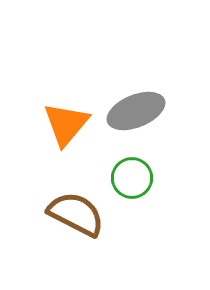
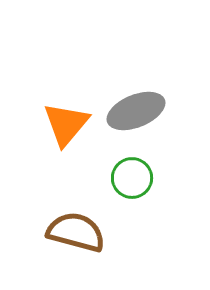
brown semicircle: moved 18 px down; rotated 12 degrees counterclockwise
